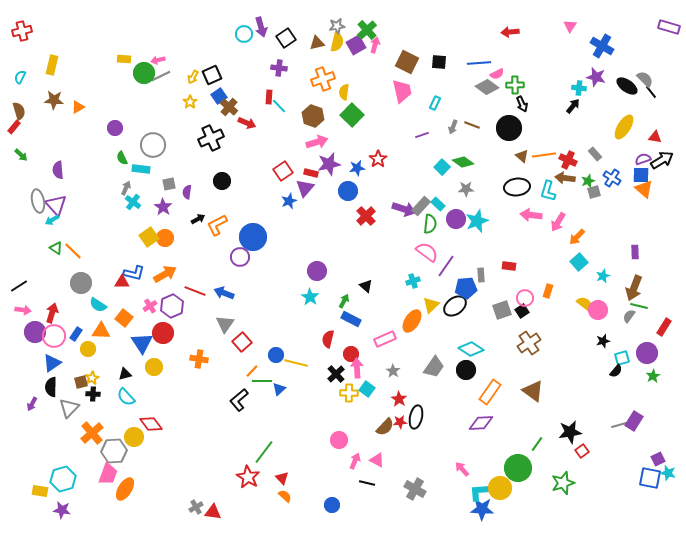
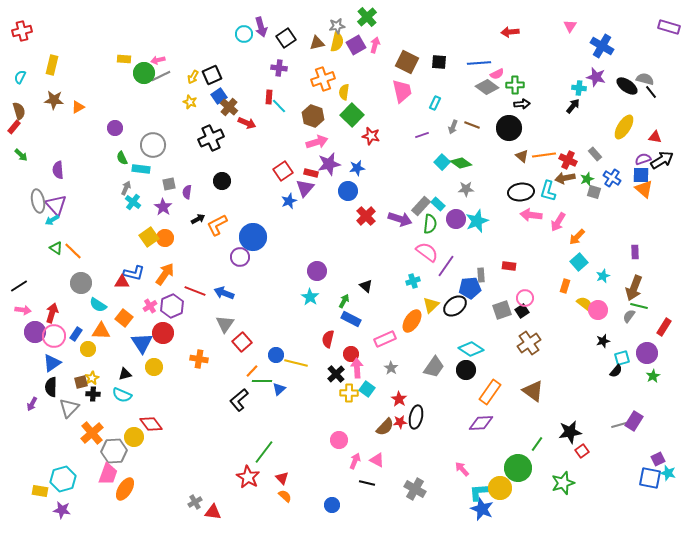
green cross at (367, 30): moved 13 px up
gray semicircle at (645, 79): rotated 30 degrees counterclockwise
yellow star at (190, 102): rotated 16 degrees counterclockwise
black arrow at (522, 104): rotated 70 degrees counterclockwise
red star at (378, 159): moved 7 px left, 23 px up; rotated 24 degrees counterclockwise
green diamond at (463, 162): moved 2 px left, 1 px down
cyan square at (442, 167): moved 5 px up
brown arrow at (565, 178): rotated 18 degrees counterclockwise
green star at (588, 181): moved 1 px left, 2 px up
black ellipse at (517, 187): moved 4 px right, 5 px down
gray square at (594, 192): rotated 32 degrees clockwise
purple arrow at (404, 209): moved 4 px left, 10 px down
orange arrow at (165, 274): rotated 25 degrees counterclockwise
blue pentagon at (466, 288): moved 4 px right
orange rectangle at (548, 291): moved 17 px right, 5 px up
gray star at (393, 371): moved 2 px left, 3 px up
cyan semicircle at (126, 397): moved 4 px left, 2 px up; rotated 24 degrees counterclockwise
gray cross at (196, 507): moved 1 px left, 5 px up
blue star at (482, 509): rotated 20 degrees clockwise
